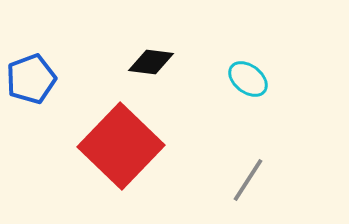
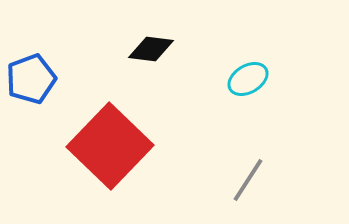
black diamond: moved 13 px up
cyan ellipse: rotated 69 degrees counterclockwise
red square: moved 11 px left
